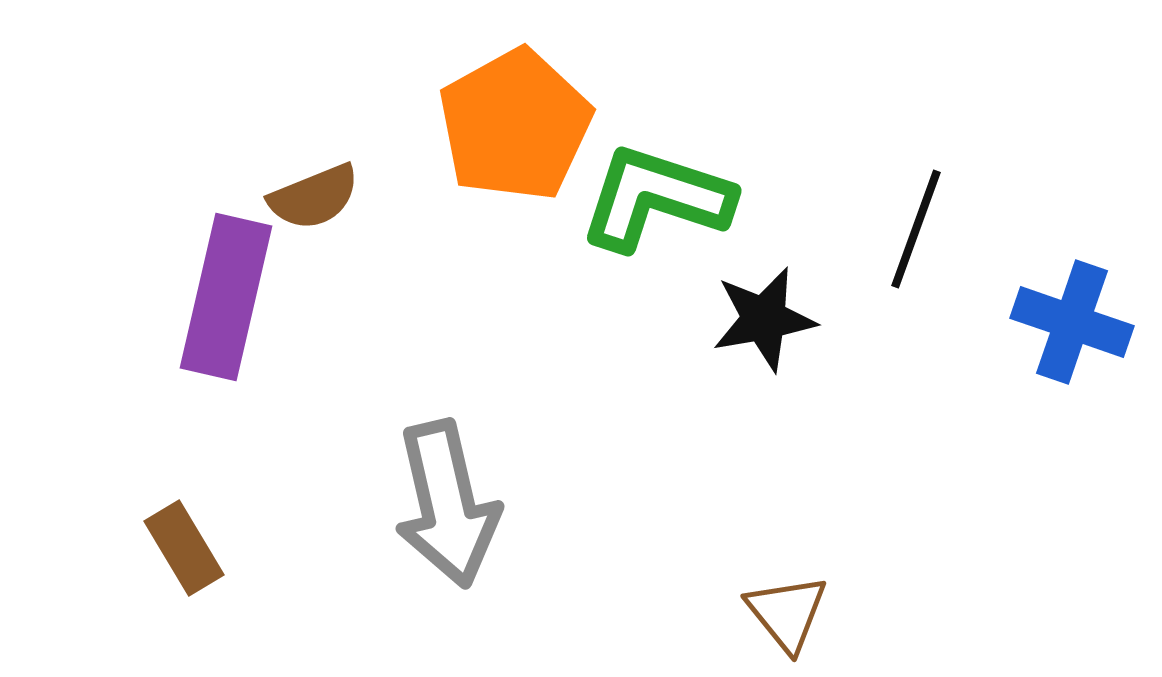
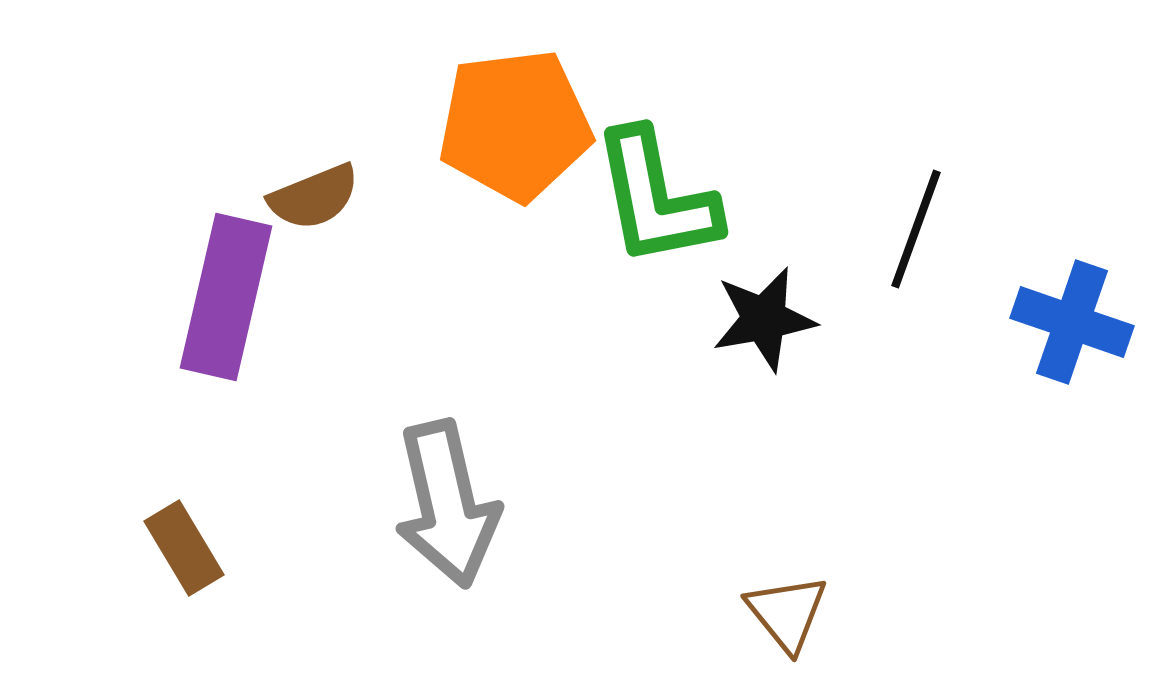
orange pentagon: rotated 22 degrees clockwise
green L-shape: rotated 119 degrees counterclockwise
